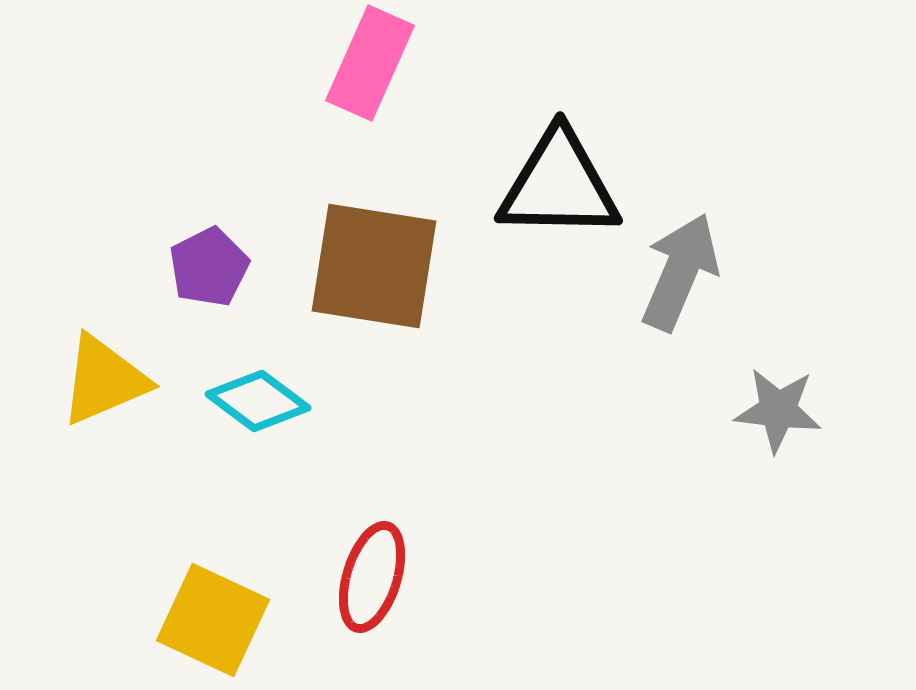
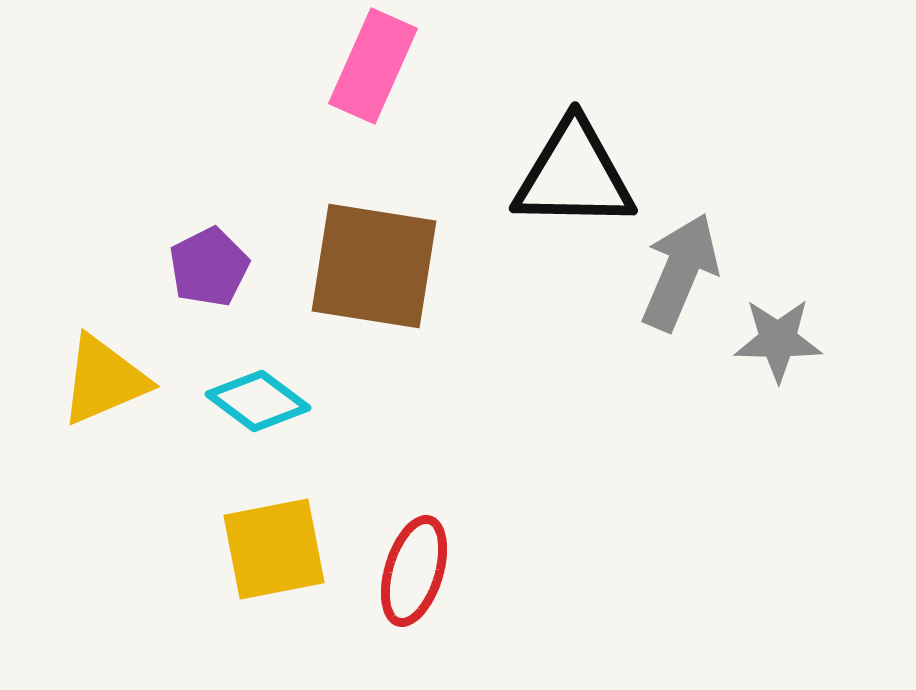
pink rectangle: moved 3 px right, 3 px down
black triangle: moved 15 px right, 10 px up
gray star: moved 70 px up; rotated 6 degrees counterclockwise
red ellipse: moved 42 px right, 6 px up
yellow square: moved 61 px right, 71 px up; rotated 36 degrees counterclockwise
